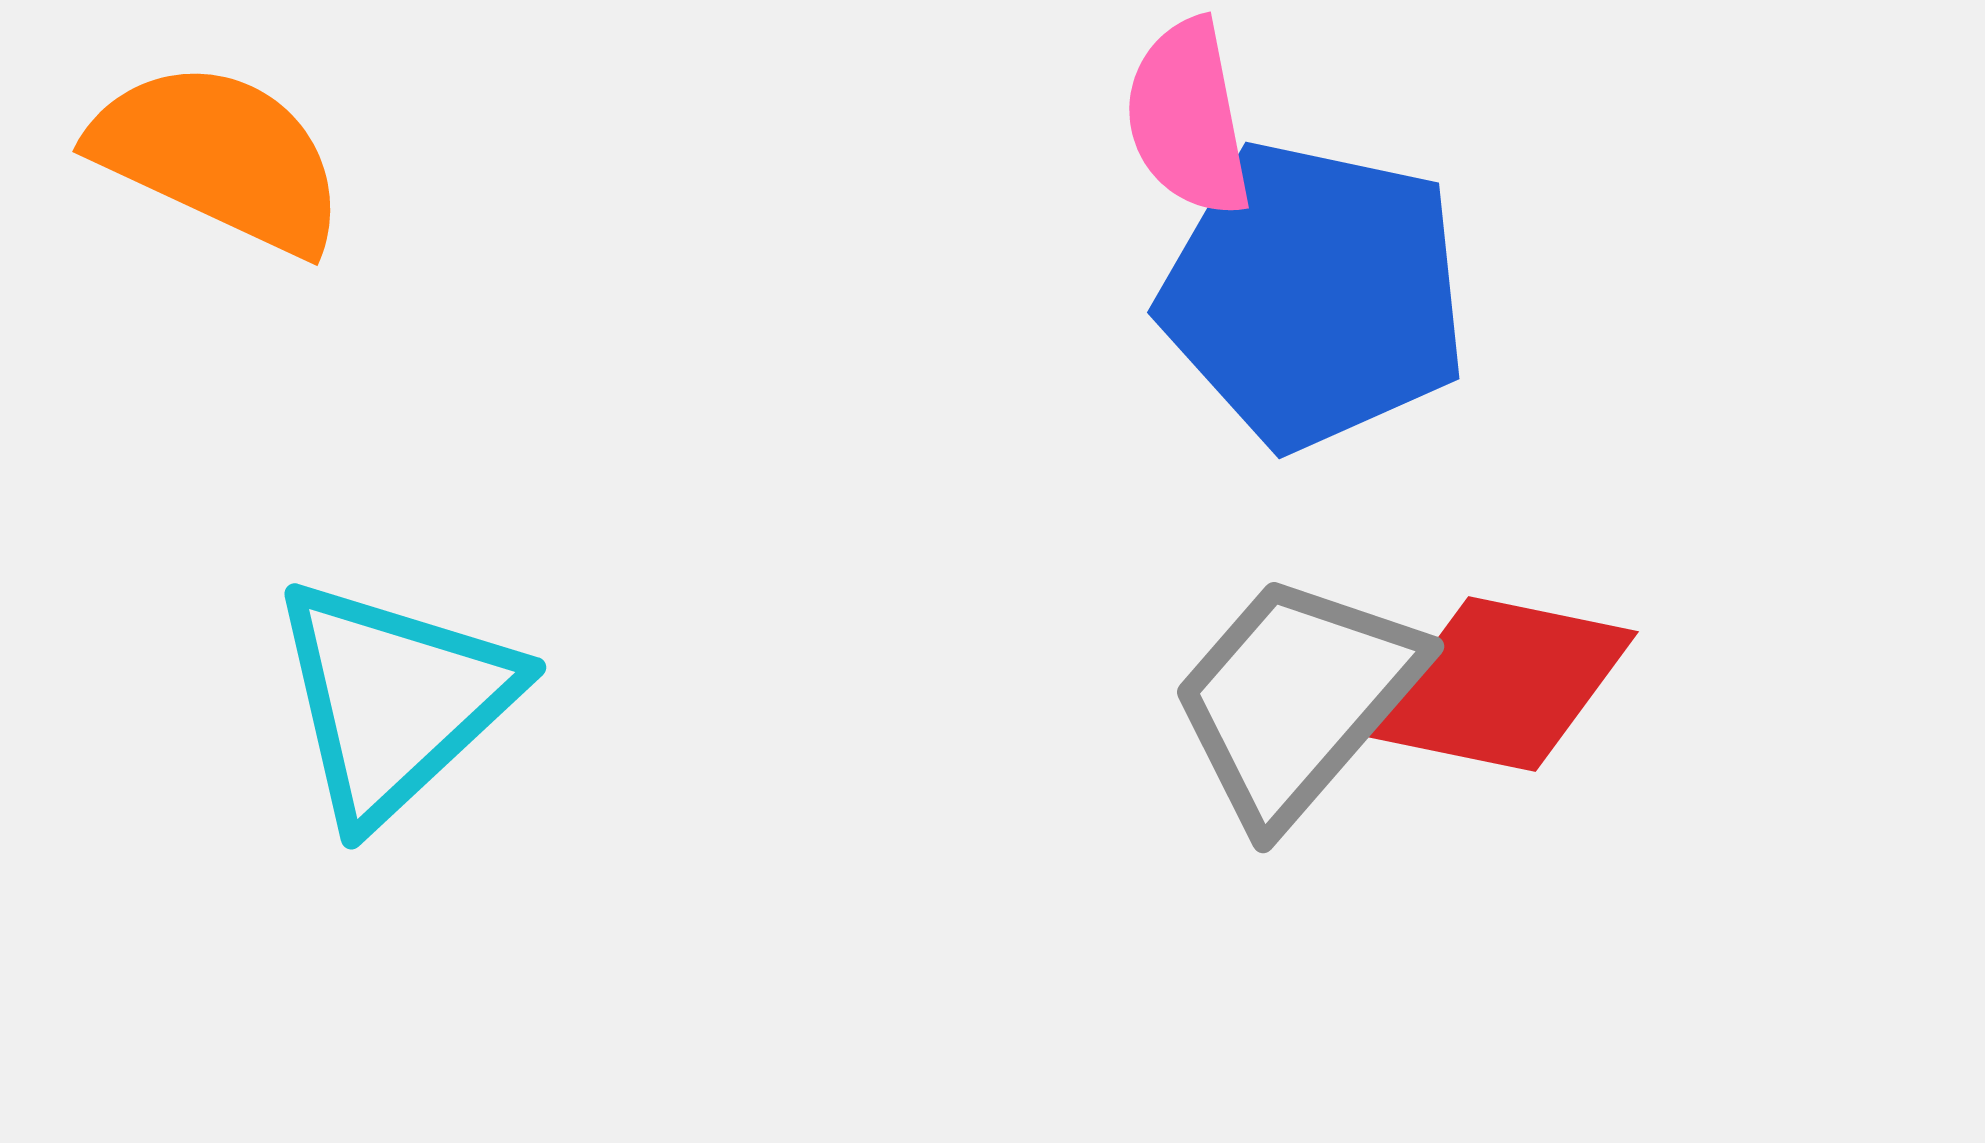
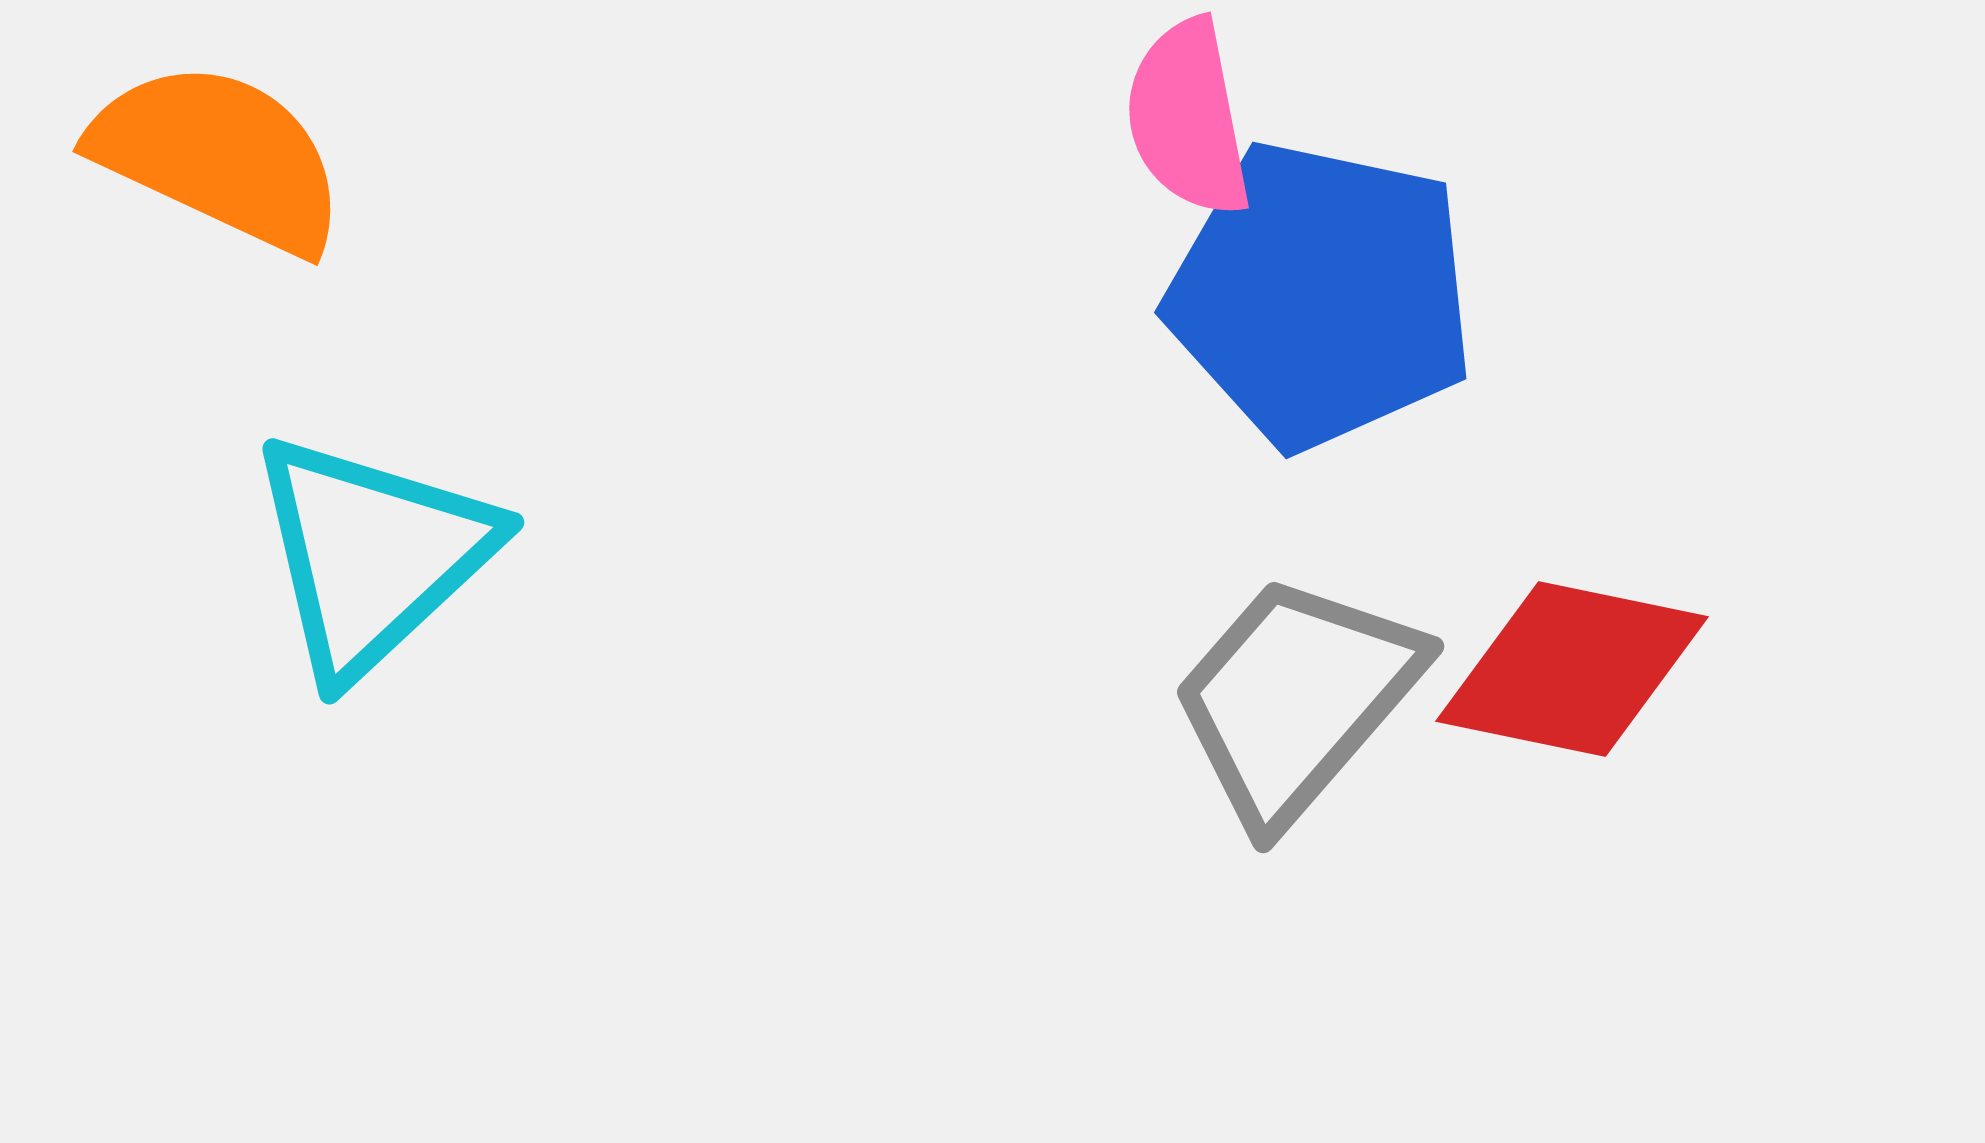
blue pentagon: moved 7 px right
red diamond: moved 70 px right, 15 px up
cyan triangle: moved 22 px left, 145 px up
